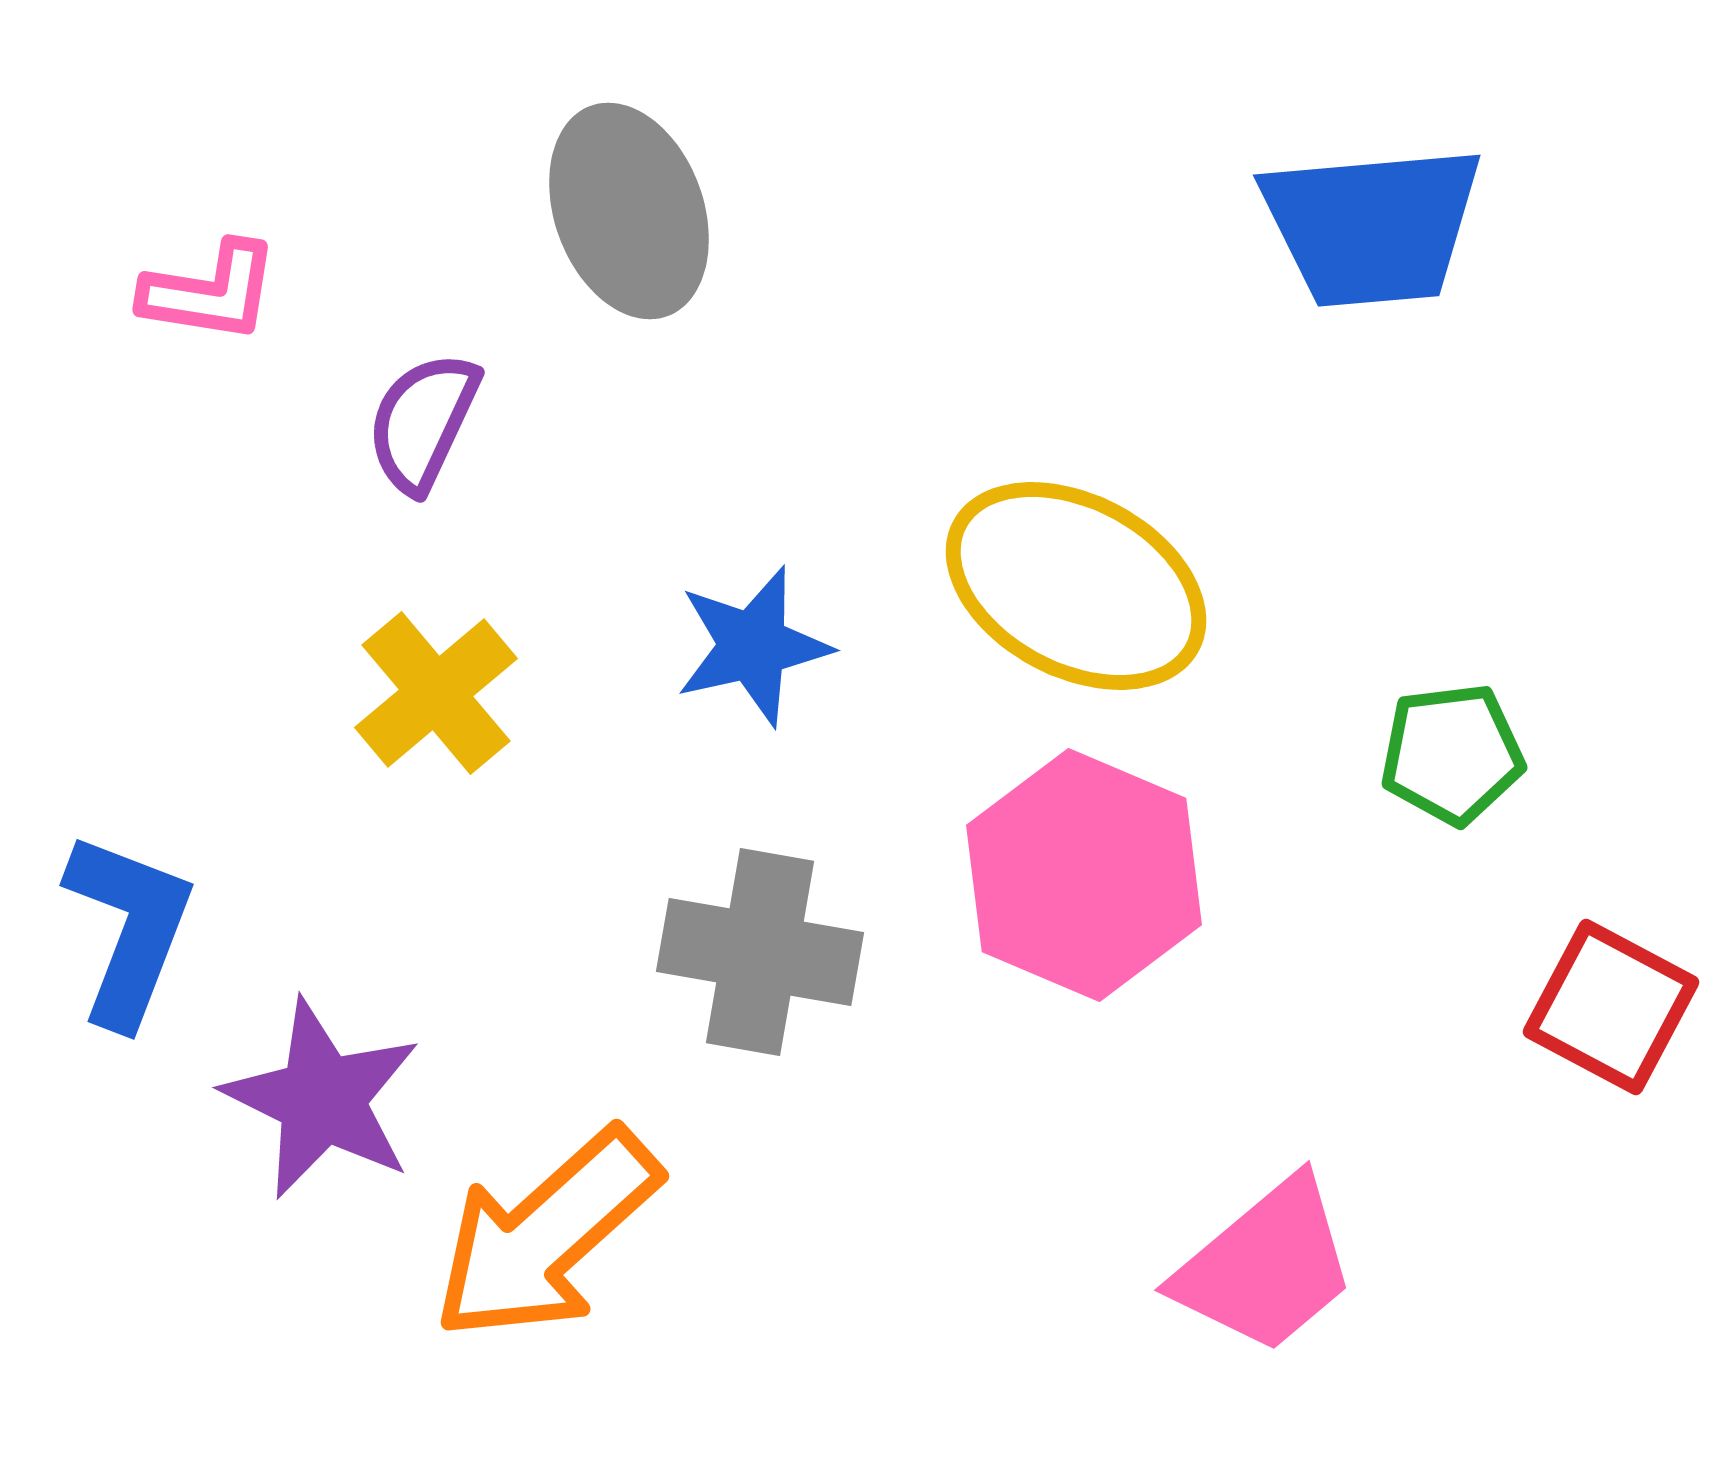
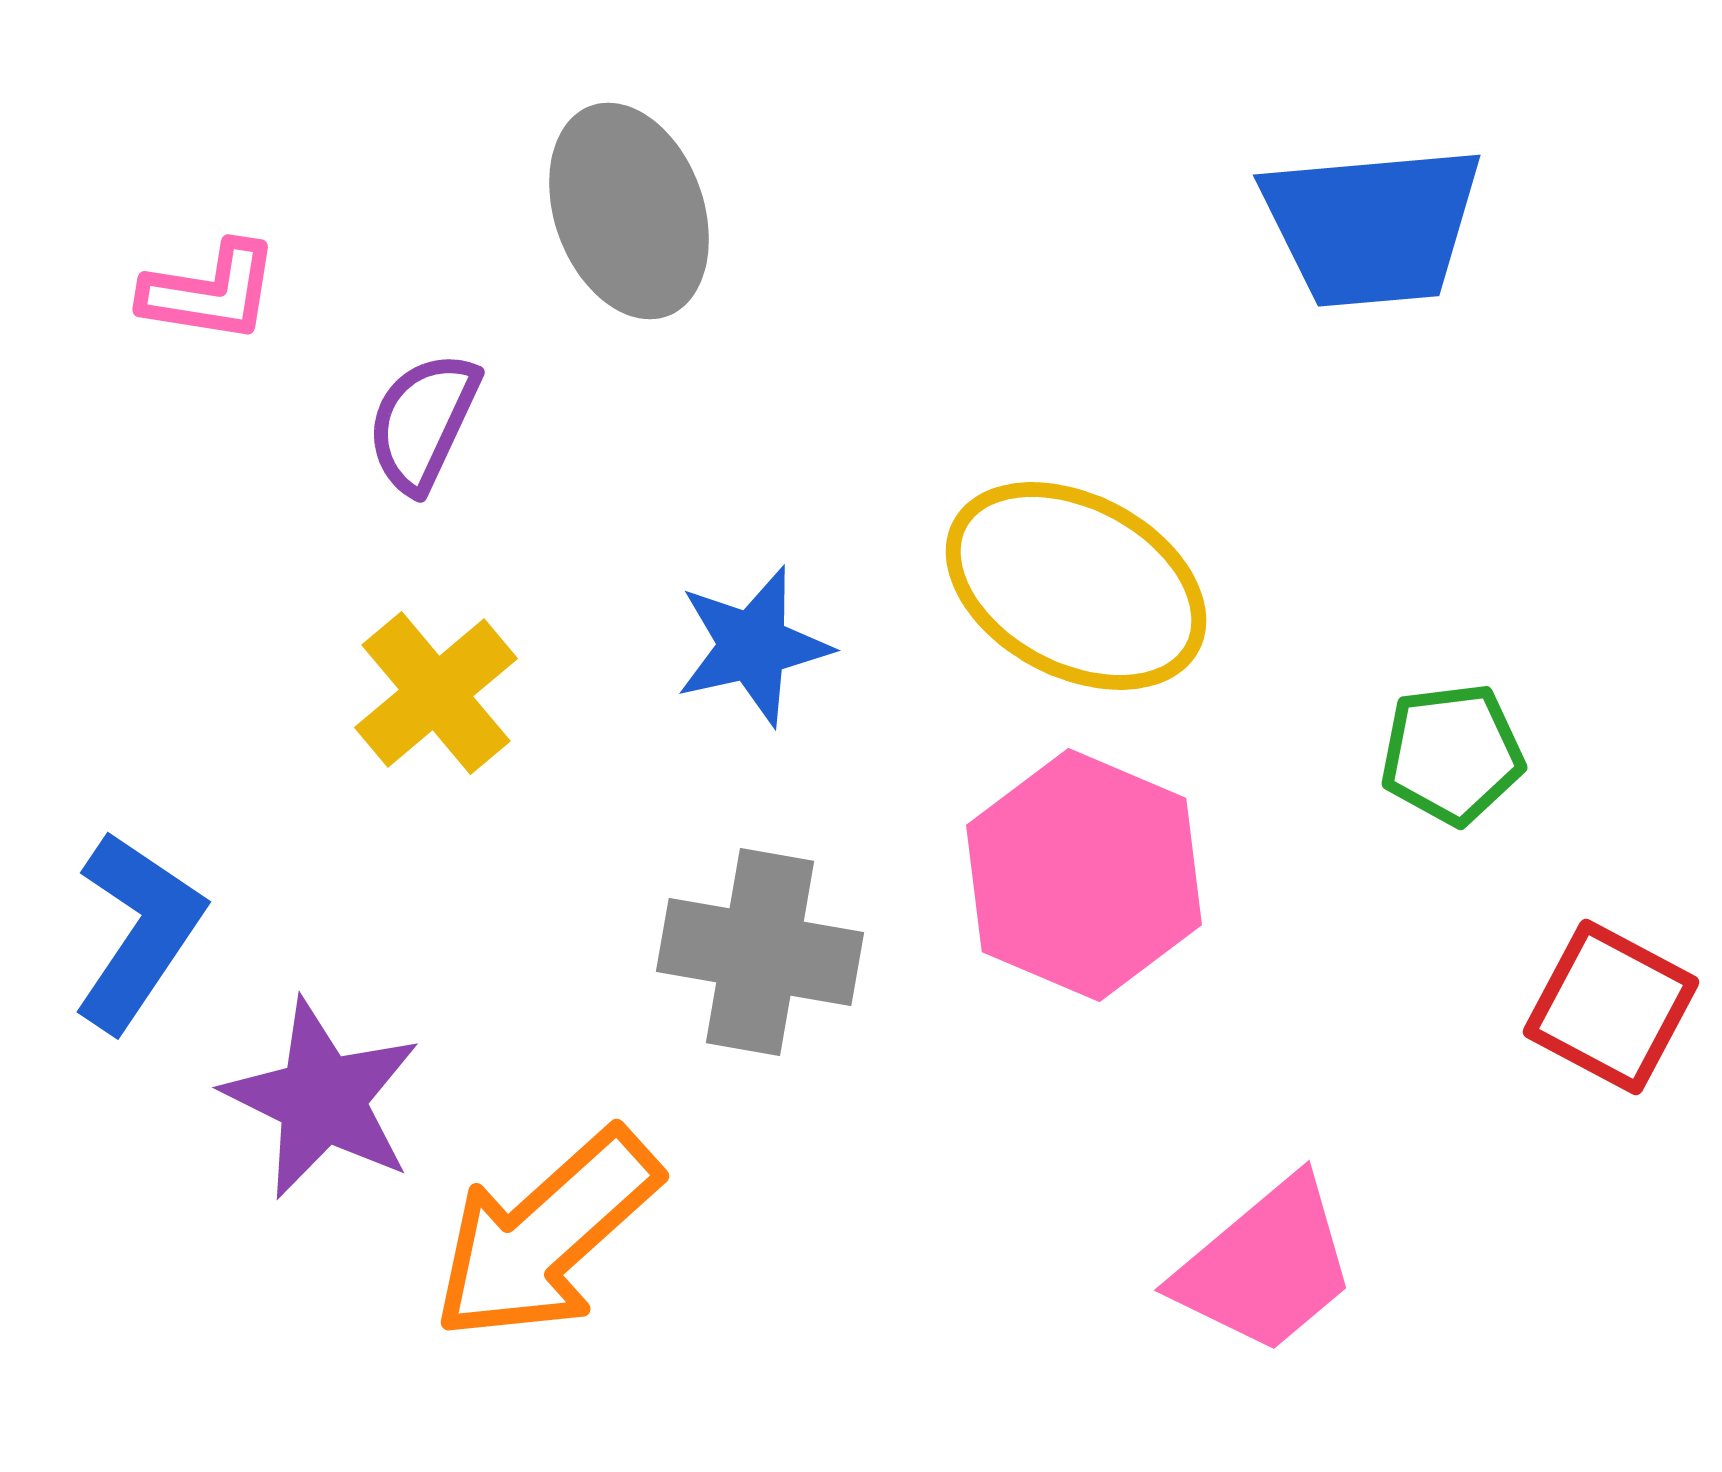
blue L-shape: moved 9 px right, 2 px down; rotated 13 degrees clockwise
